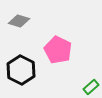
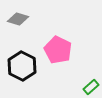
gray diamond: moved 1 px left, 2 px up
black hexagon: moved 1 px right, 4 px up
